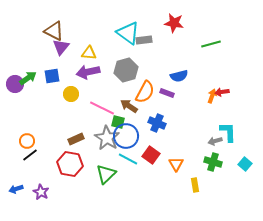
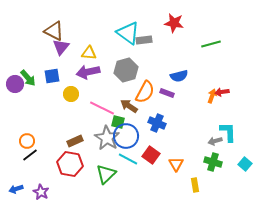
green arrow: rotated 84 degrees clockwise
brown rectangle: moved 1 px left, 2 px down
